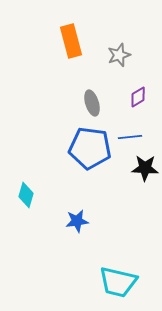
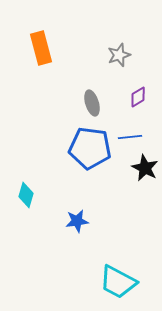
orange rectangle: moved 30 px left, 7 px down
black star: rotated 24 degrees clockwise
cyan trapezoid: rotated 15 degrees clockwise
